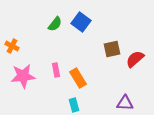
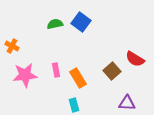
green semicircle: rotated 140 degrees counterclockwise
brown square: moved 22 px down; rotated 30 degrees counterclockwise
red semicircle: rotated 108 degrees counterclockwise
pink star: moved 2 px right, 1 px up
purple triangle: moved 2 px right
